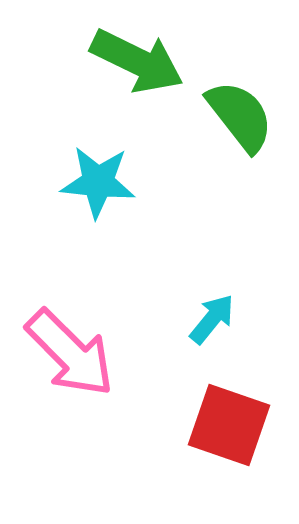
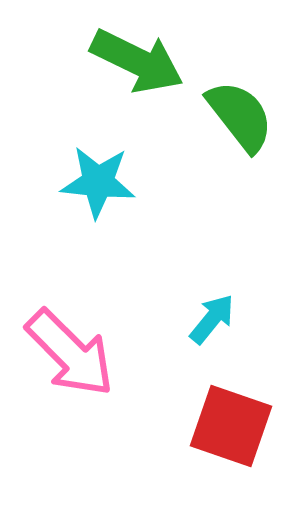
red square: moved 2 px right, 1 px down
